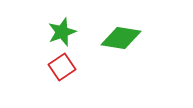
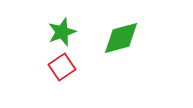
green diamond: rotated 24 degrees counterclockwise
